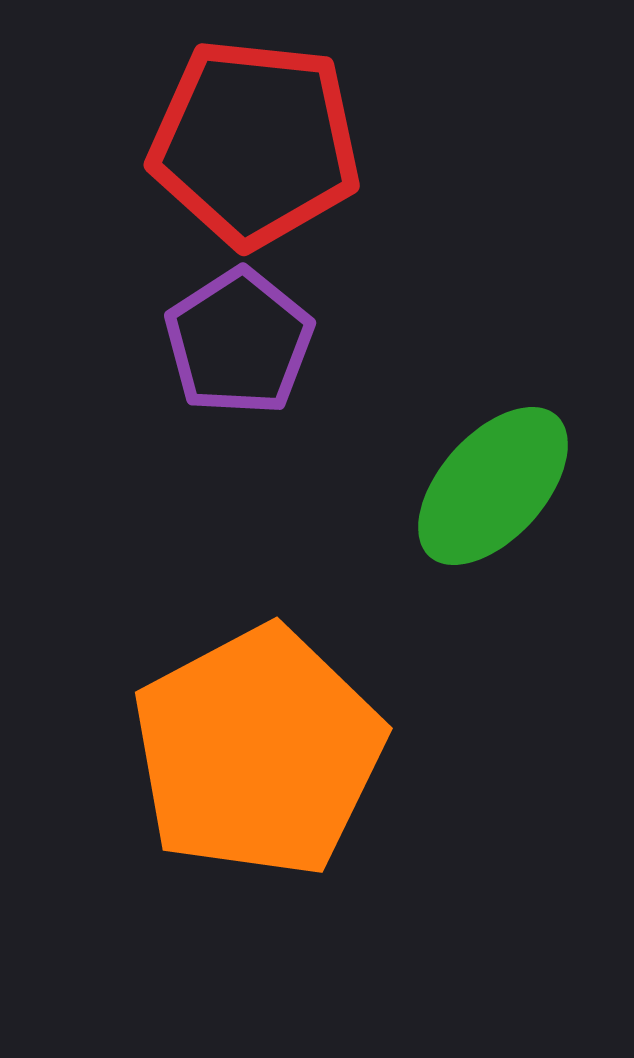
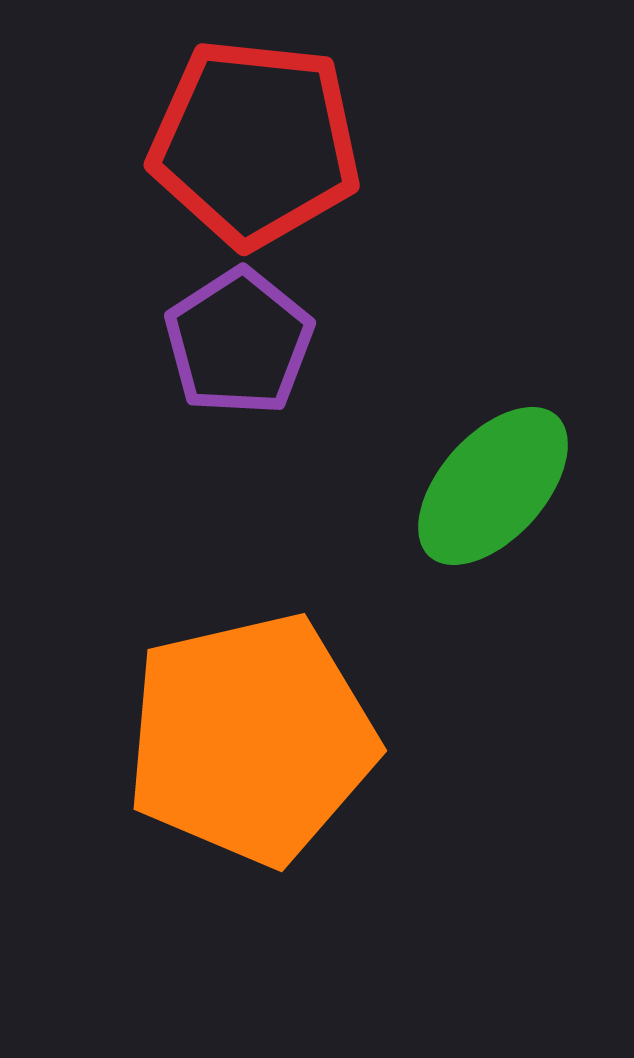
orange pentagon: moved 7 px left, 13 px up; rotated 15 degrees clockwise
